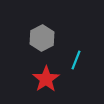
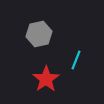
gray hexagon: moved 3 px left, 4 px up; rotated 15 degrees clockwise
